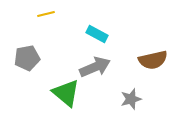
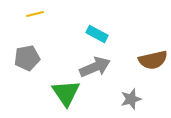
yellow line: moved 11 px left
green triangle: rotated 16 degrees clockwise
